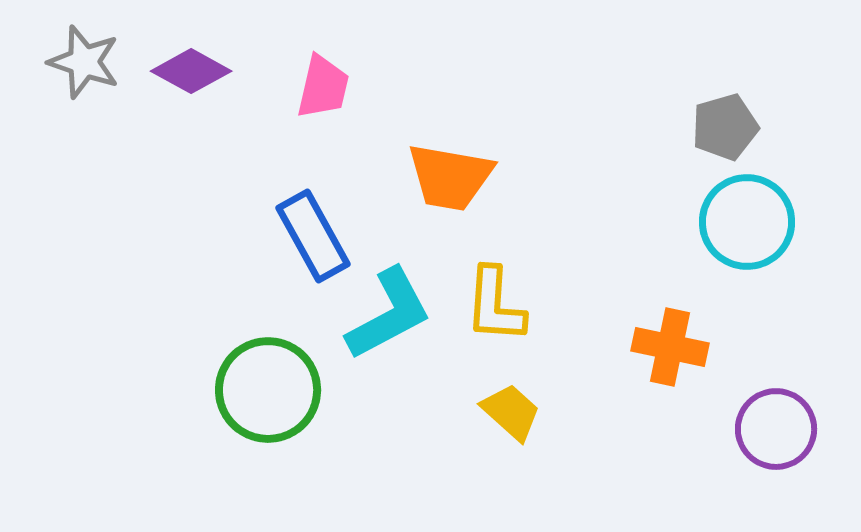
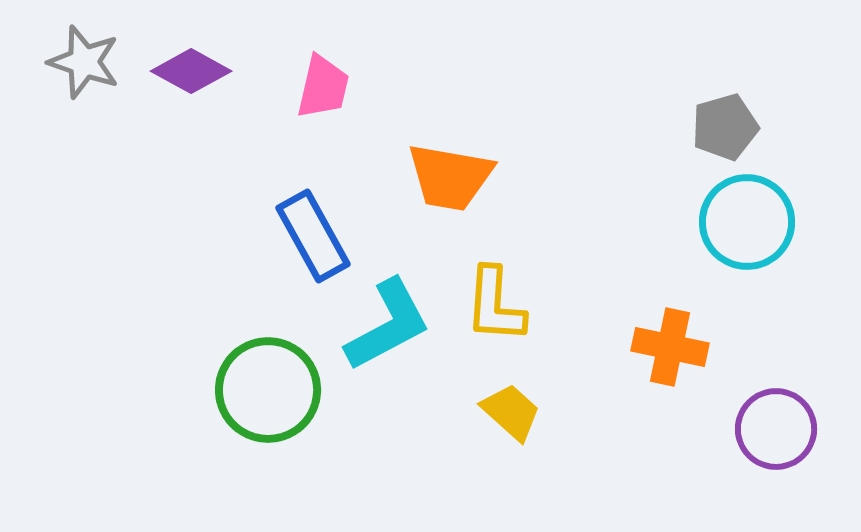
cyan L-shape: moved 1 px left, 11 px down
